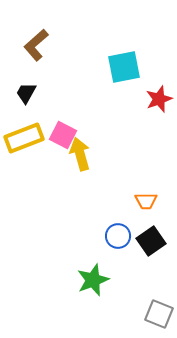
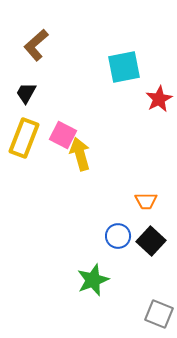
red star: rotated 8 degrees counterclockwise
yellow rectangle: rotated 48 degrees counterclockwise
black square: rotated 12 degrees counterclockwise
